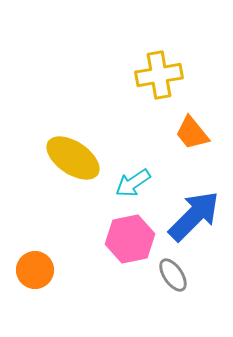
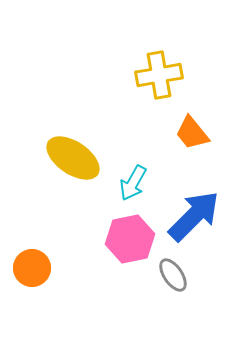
cyan arrow: rotated 27 degrees counterclockwise
orange circle: moved 3 px left, 2 px up
